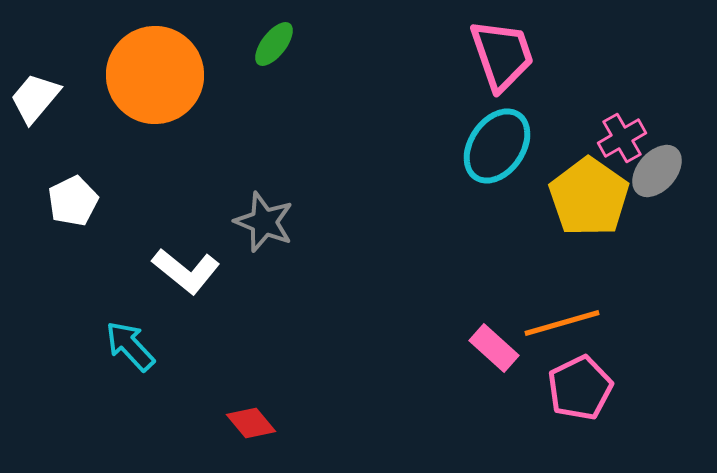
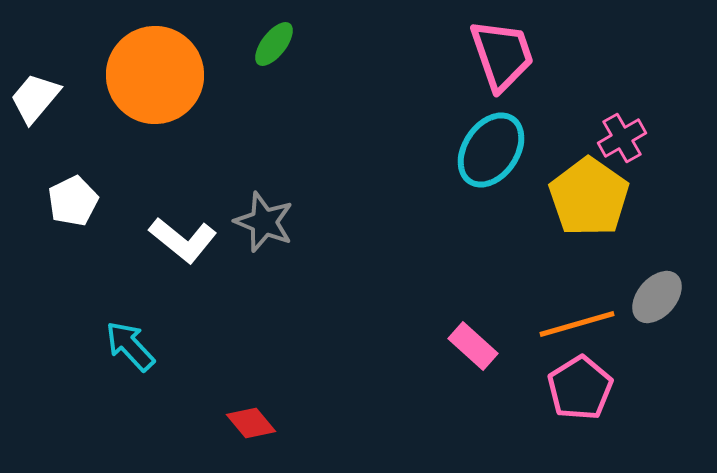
cyan ellipse: moved 6 px left, 4 px down
gray ellipse: moved 126 px down
white L-shape: moved 3 px left, 31 px up
orange line: moved 15 px right, 1 px down
pink rectangle: moved 21 px left, 2 px up
pink pentagon: rotated 6 degrees counterclockwise
